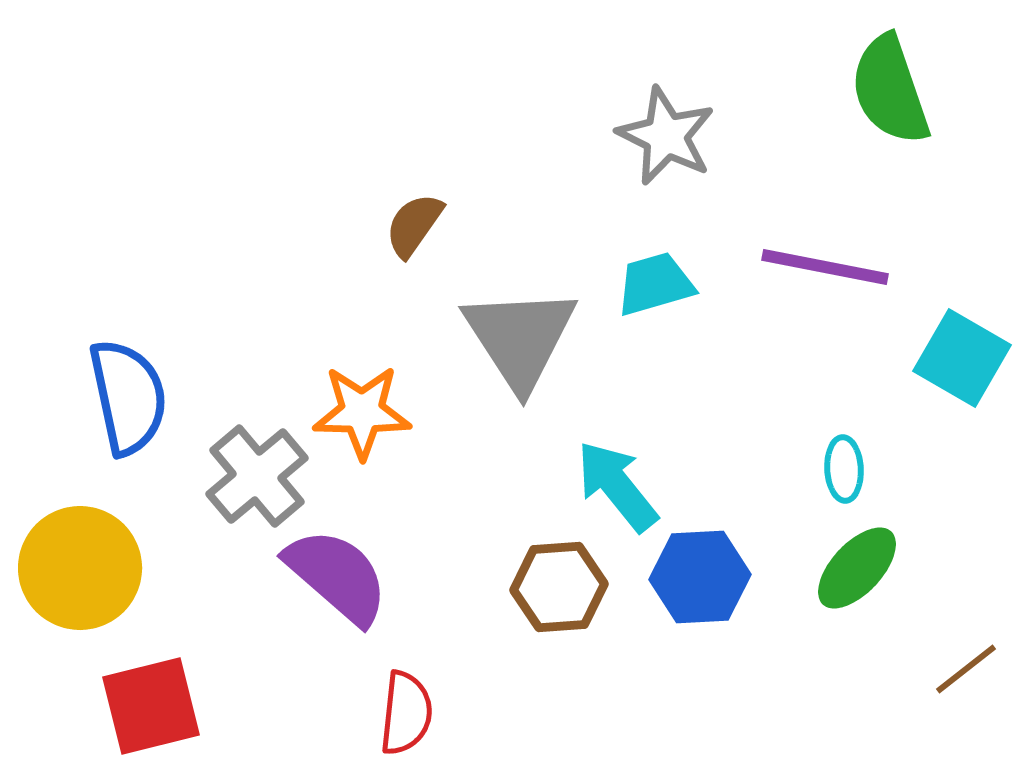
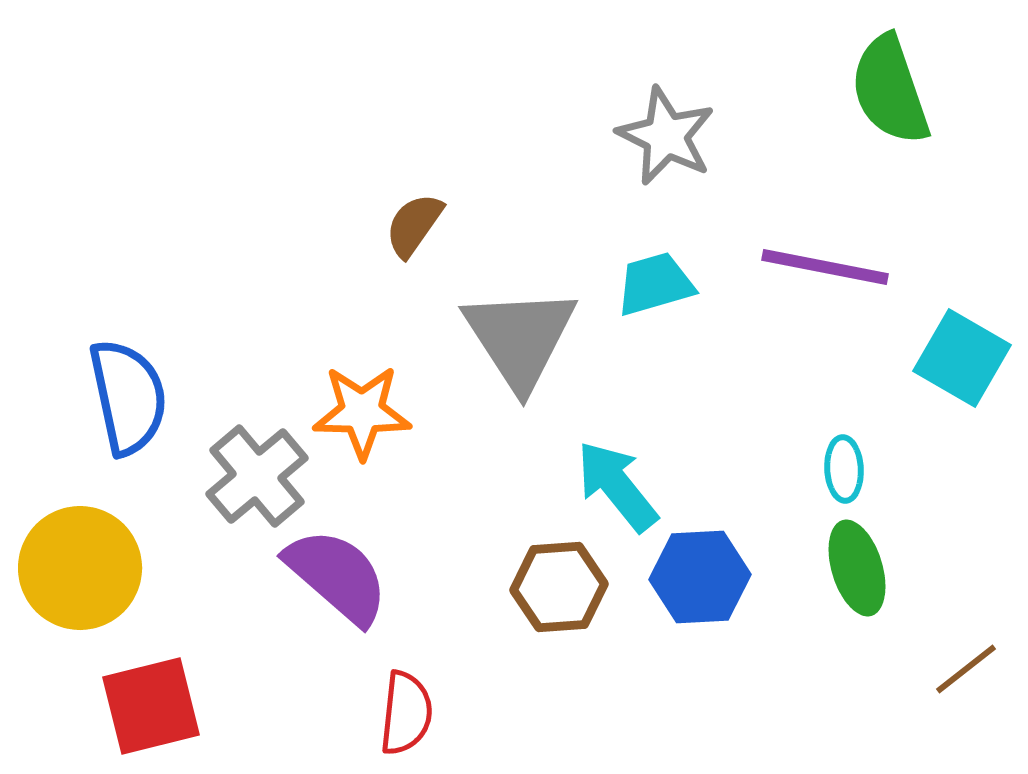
green ellipse: rotated 60 degrees counterclockwise
